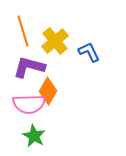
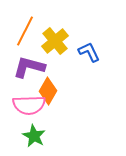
orange line: moved 2 px right; rotated 44 degrees clockwise
pink semicircle: moved 1 px down
